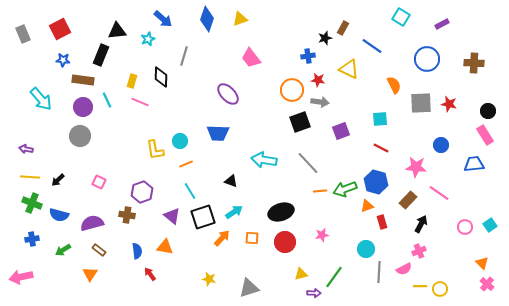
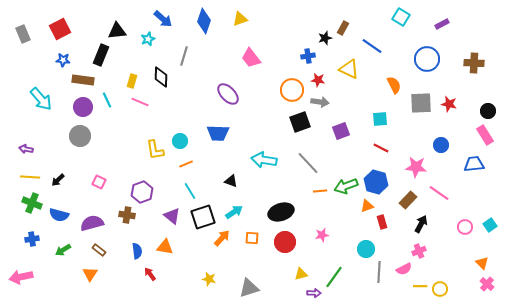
blue diamond at (207, 19): moved 3 px left, 2 px down
green arrow at (345, 189): moved 1 px right, 3 px up
